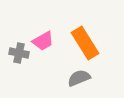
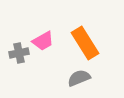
gray cross: rotated 24 degrees counterclockwise
